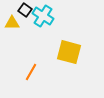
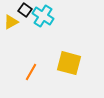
yellow triangle: moved 1 px left, 1 px up; rotated 28 degrees counterclockwise
yellow square: moved 11 px down
